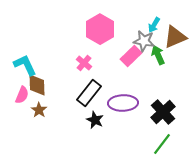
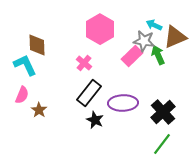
cyan arrow: rotated 84 degrees clockwise
pink rectangle: moved 1 px right
brown diamond: moved 40 px up
